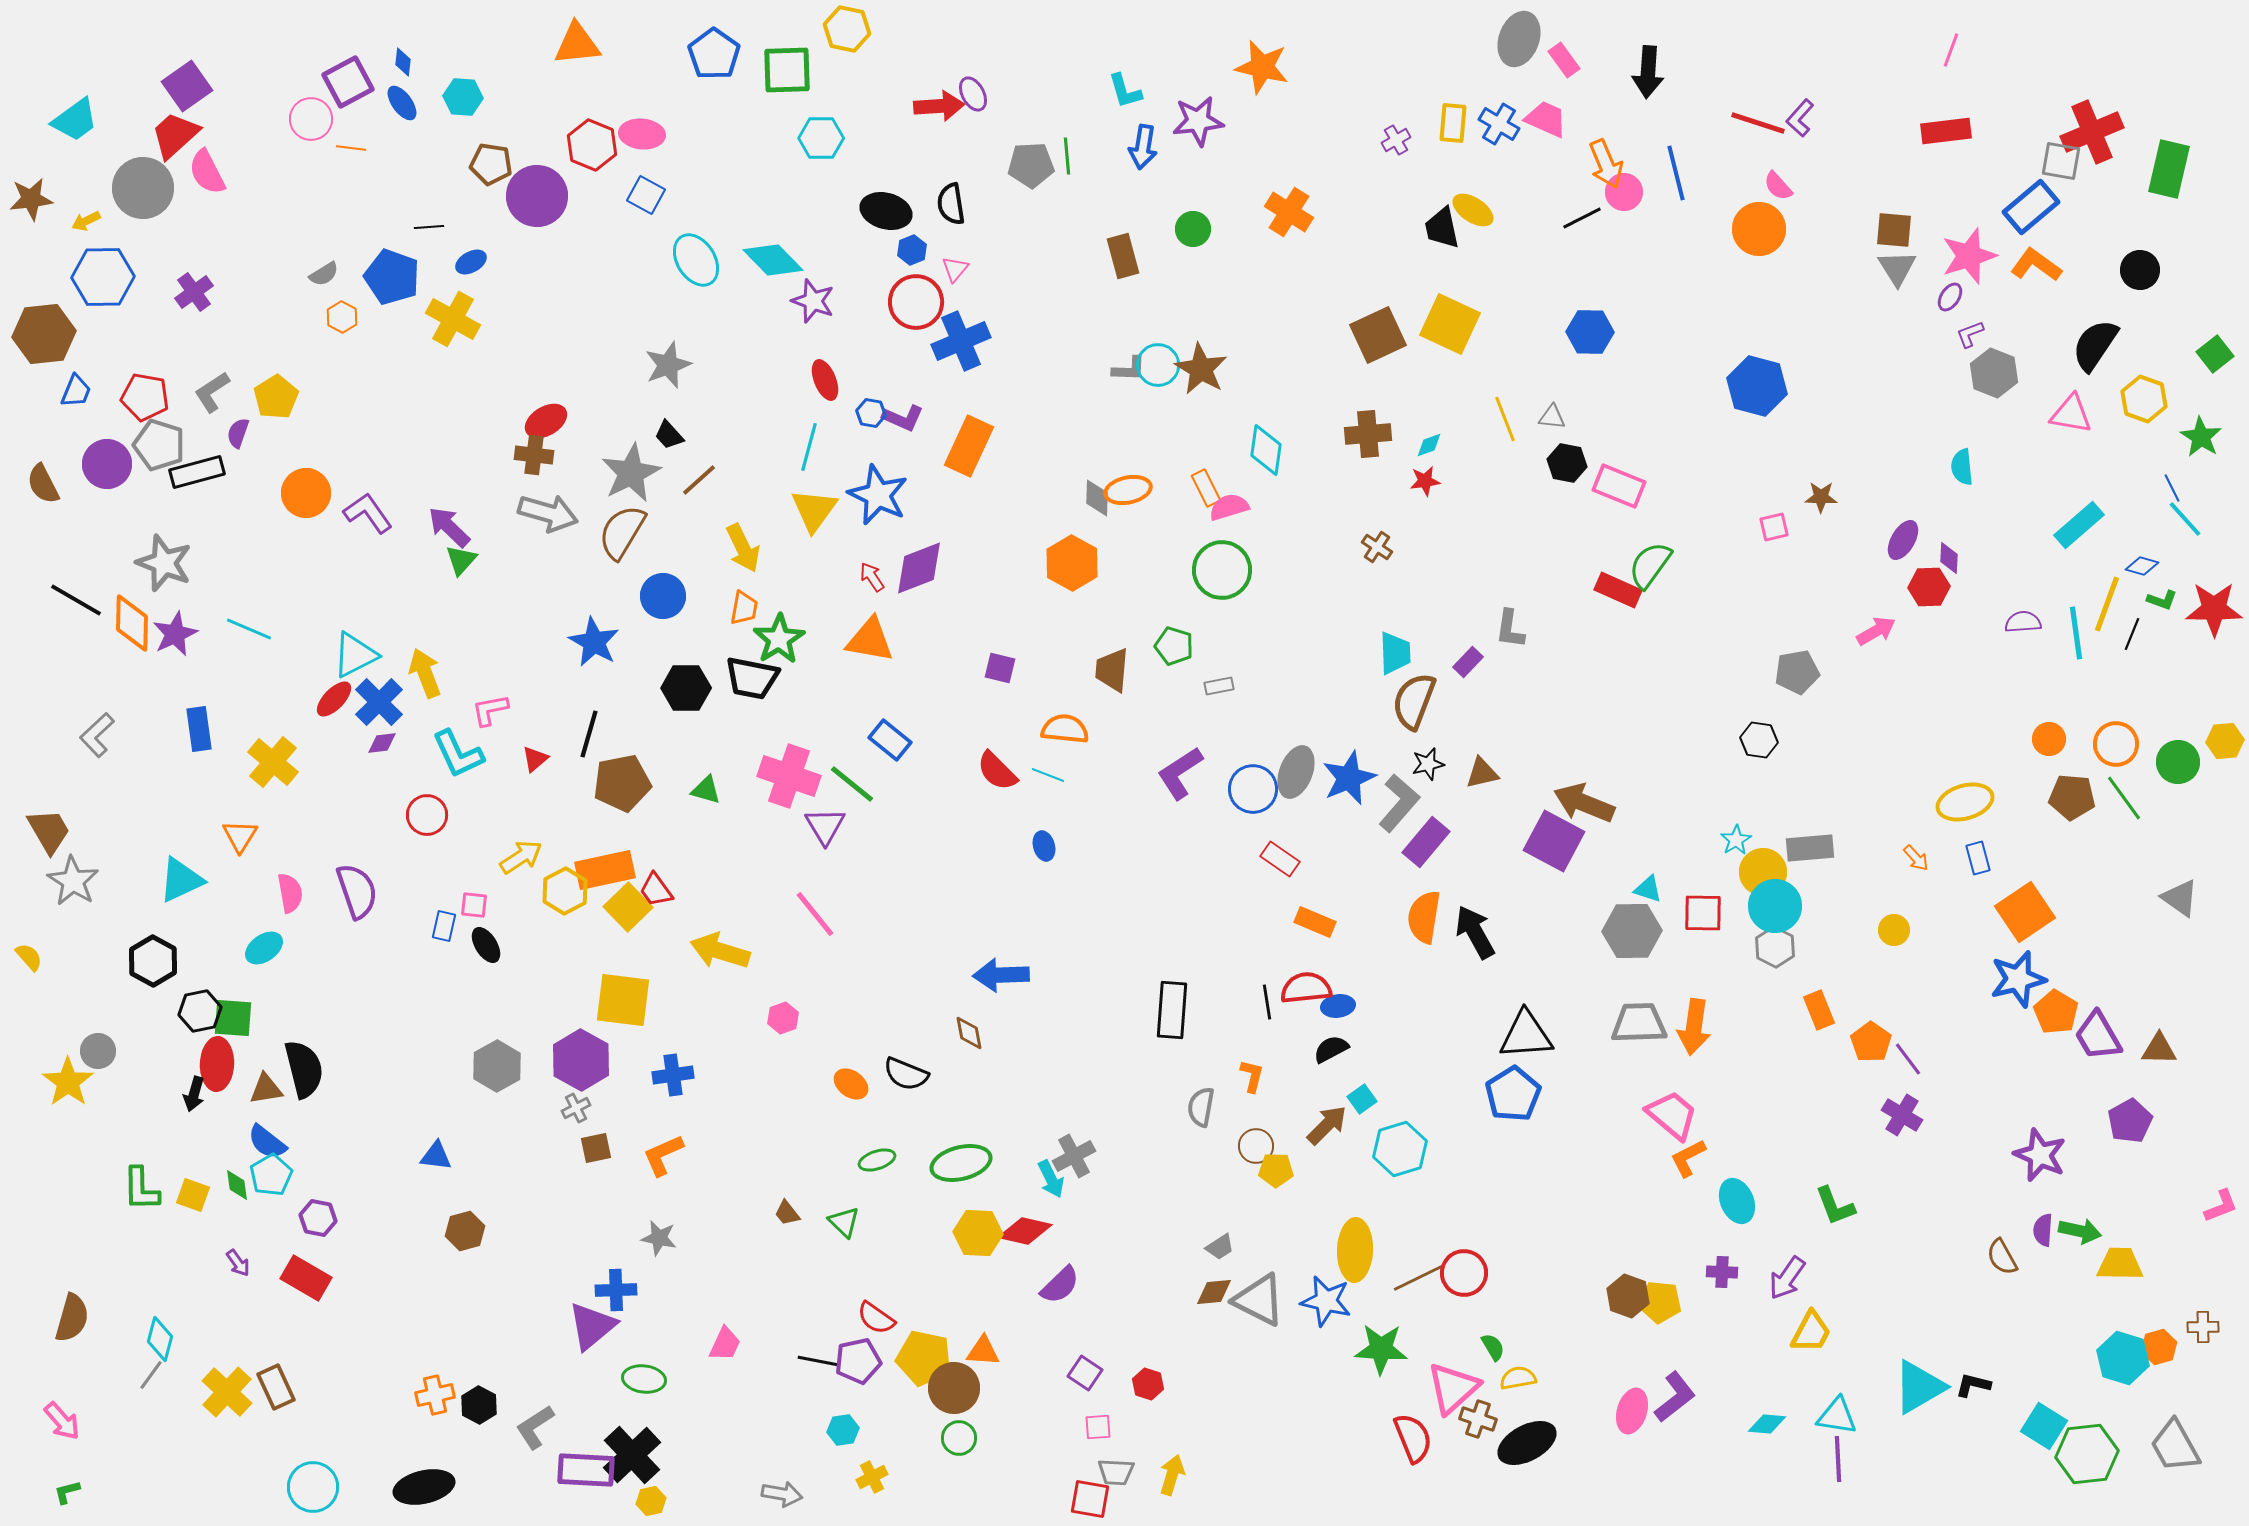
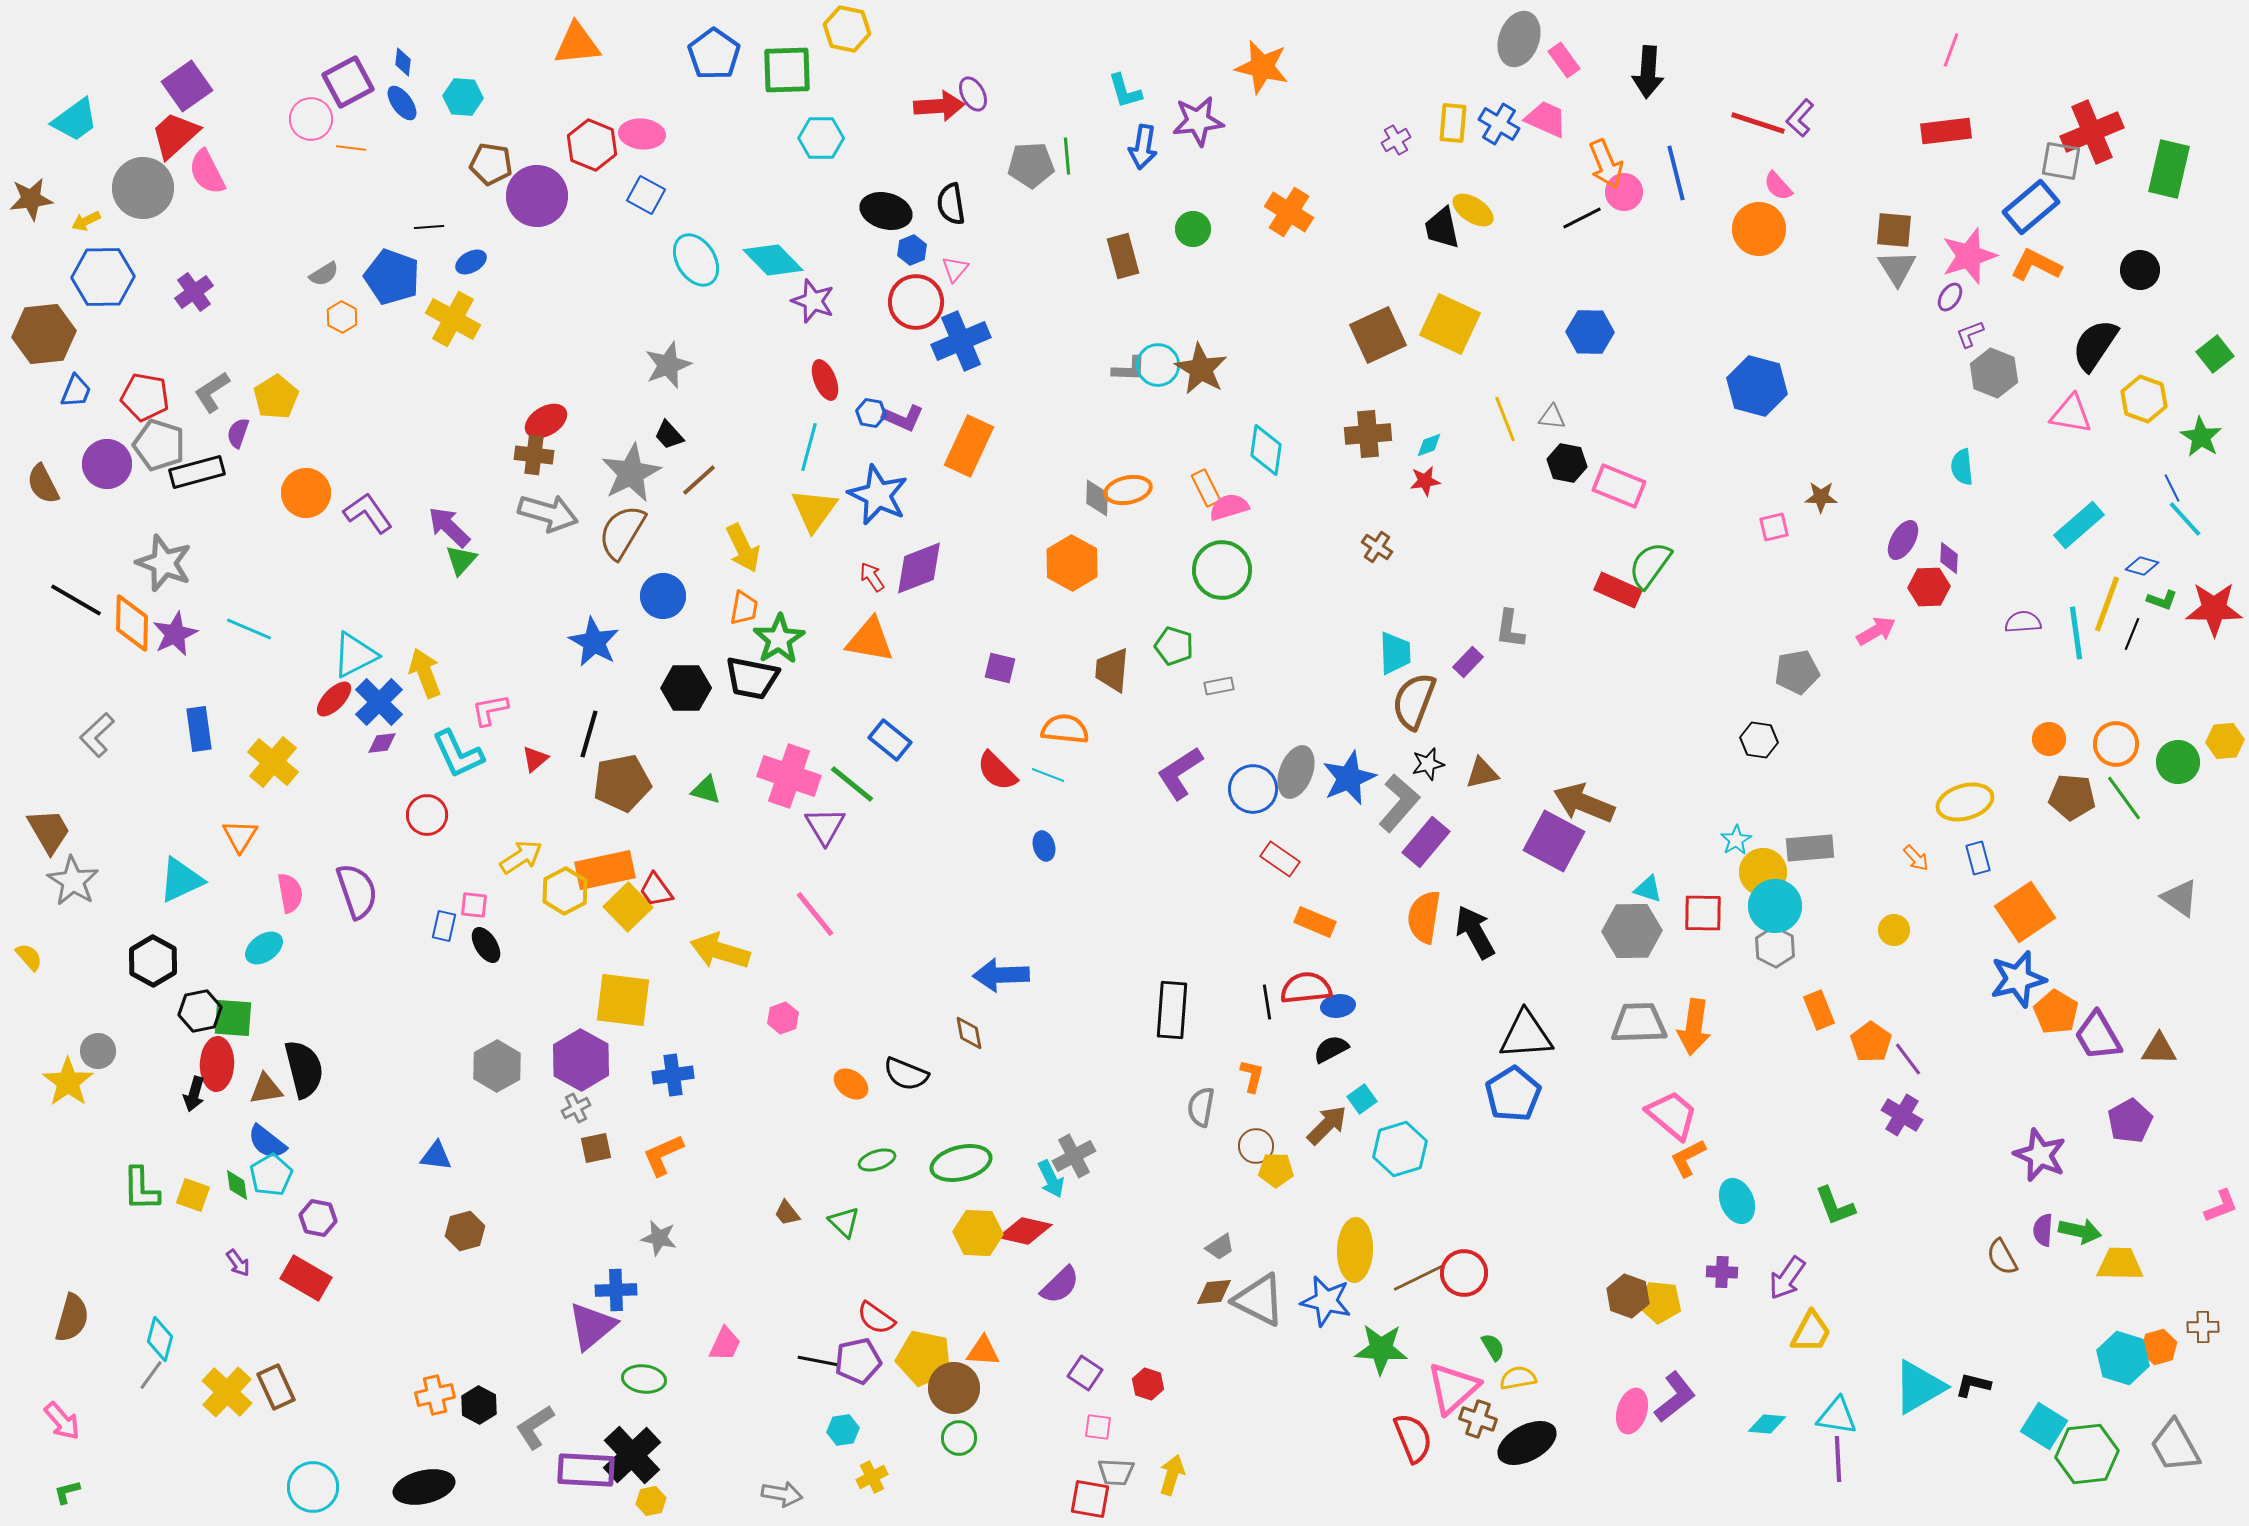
orange L-shape at (2036, 265): rotated 9 degrees counterclockwise
pink square at (1098, 1427): rotated 12 degrees clockwise
